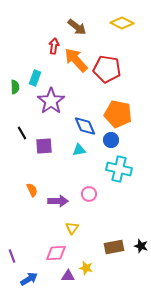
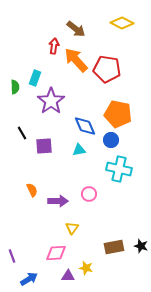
brown arrow: moved 1 px left, 2 px down
